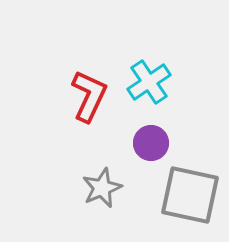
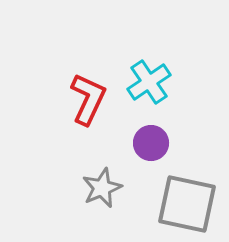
red L-shape: moved 1 px left, 3 px down
gray square: moved 3 px left, 9 px down
